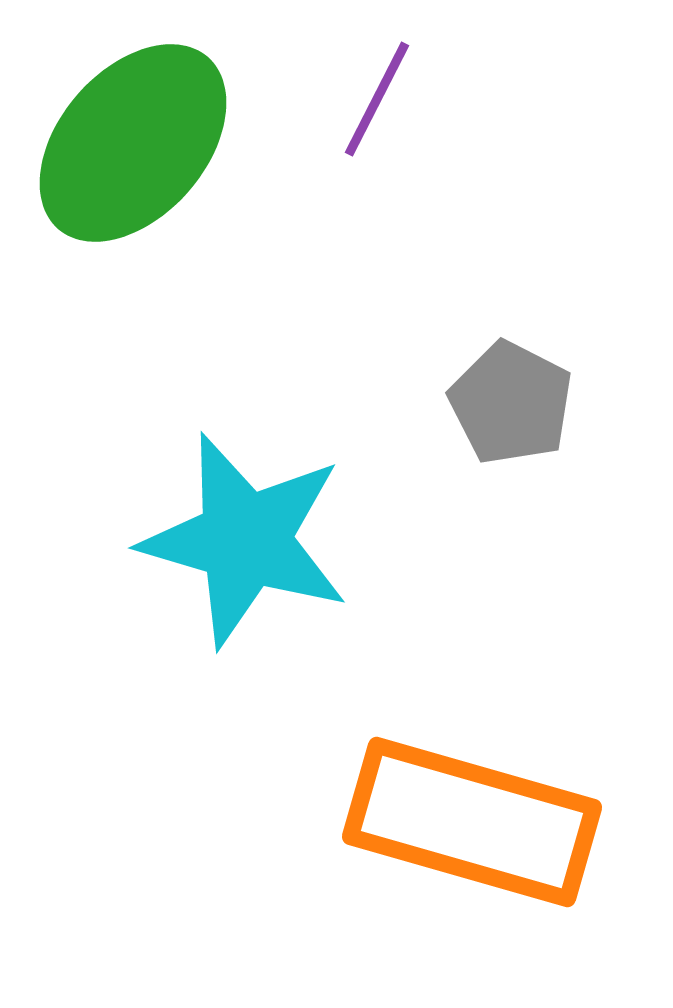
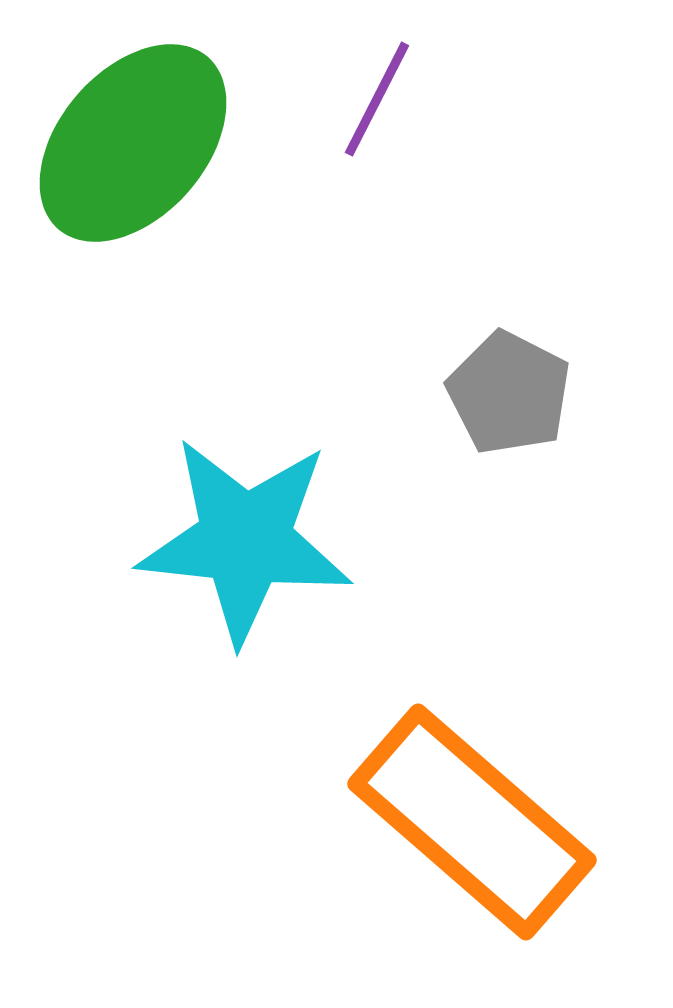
gray pentagon: moved 2 px left, 10 px up
cyan star: rotated 10 degrees counterclockwise
orange rectangle: rotated 25 degrees clockwise
